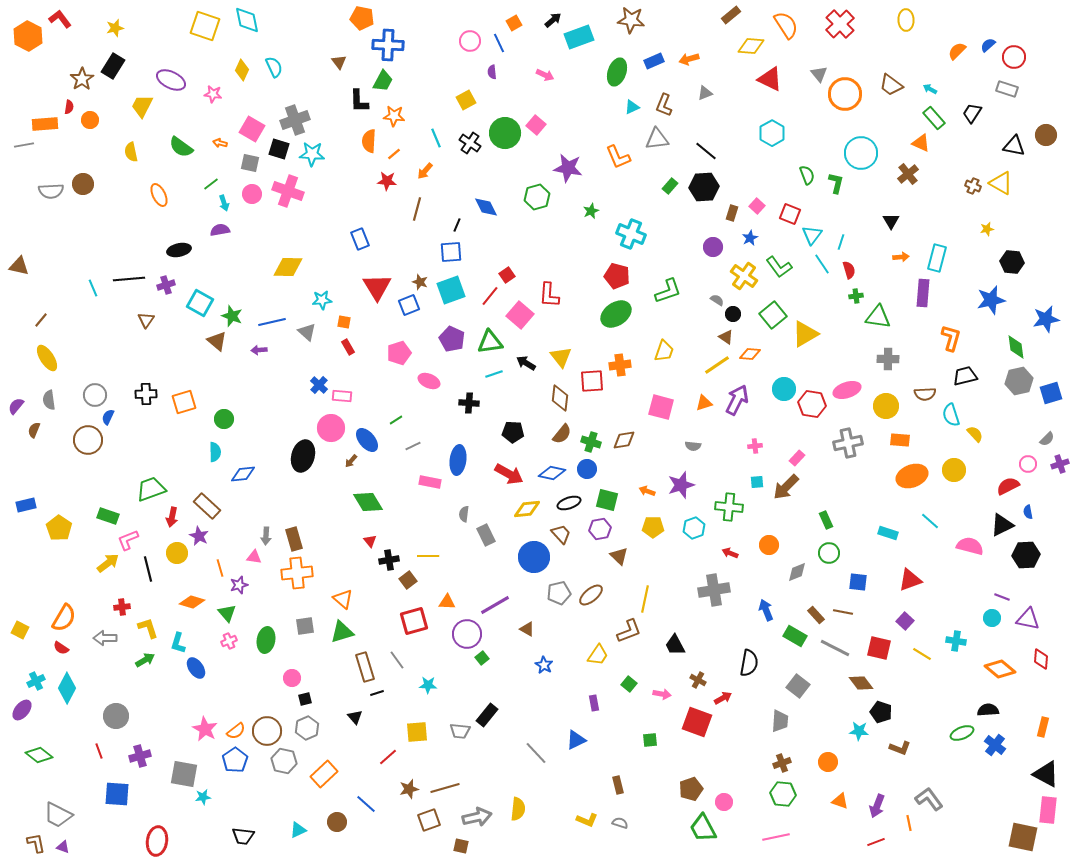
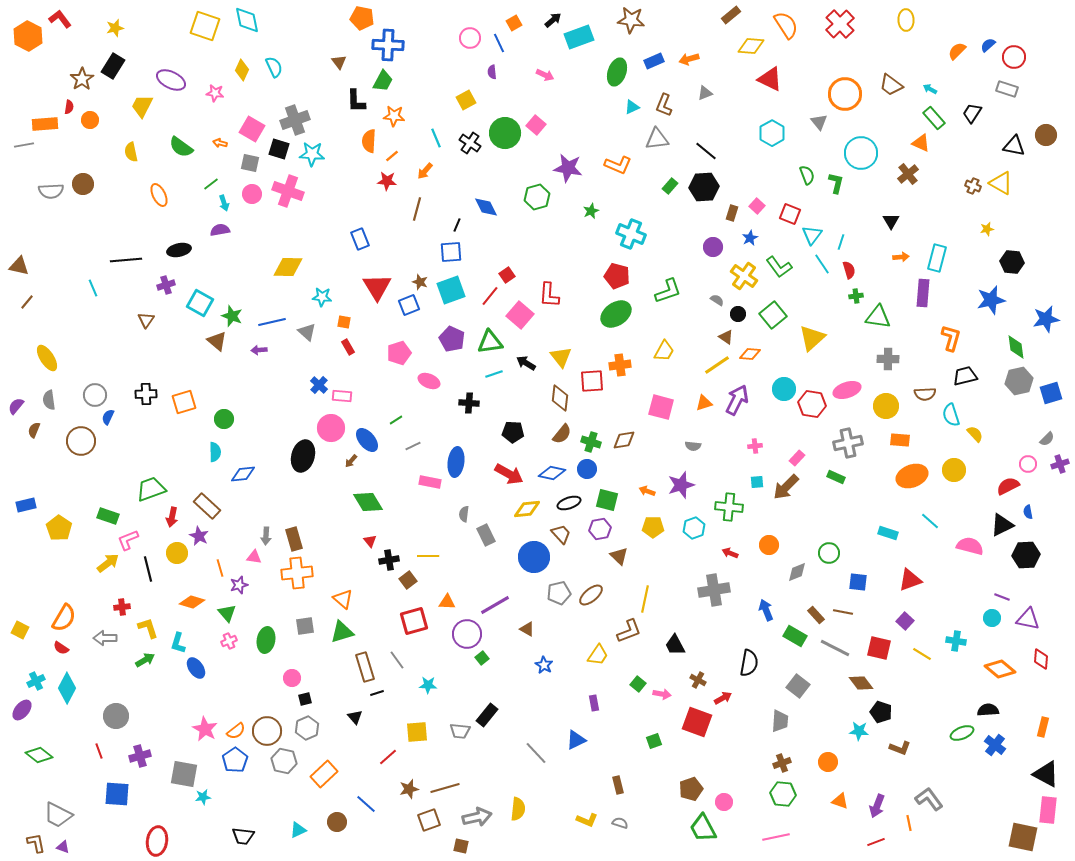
pink circle at (470, 41): moved 3 px up
gray triangle at (819, 74): moved 48 px down
pink star at (213, 94): moved 2 px right, 1 px up
black L-shape at (359, 101): moved 3 px left
orange line at (394, 154): moved 2 px left, 2 px down
orange L-shape at (618, 157): moved 8 px down; rotated 44 degrees counterclockwise
black line at (129, 279): moved 3 px left, 19 px up
cyan star at (322, 300): moved 3 px up; rotated 12 degrees clockwise
black circle at (733, 314): moved 5 px right
brown line at (41, 320): moved 14 px left, 18 px up
yellow triangle at (805, 334): moved 7 px right, 4 px down; rotated 12 degrees counterclockwise
yellow trapezoid at (664, 351): rotated 10 degrees clockwise
brown circle at (88, 440): moved 7 px left, 1 px down
blue ellipse at (458, 460): moved 2 px left, 2 px down
green rectangle at (826, 520): moved 10 px right, 43 px up; rotated 42 degrees counterclockwise
green square at (629, 684): moved 9 px right
green square at (650, 740): moved 4 px right, 1 px down; rotated 14 degrees counterclockwise
